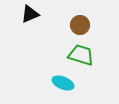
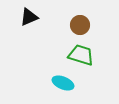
black triangle: moved 1 px left, 3 px down
